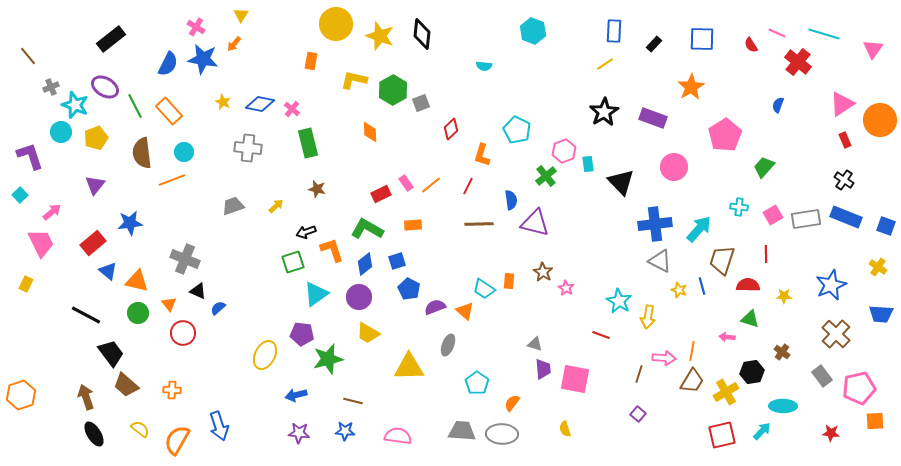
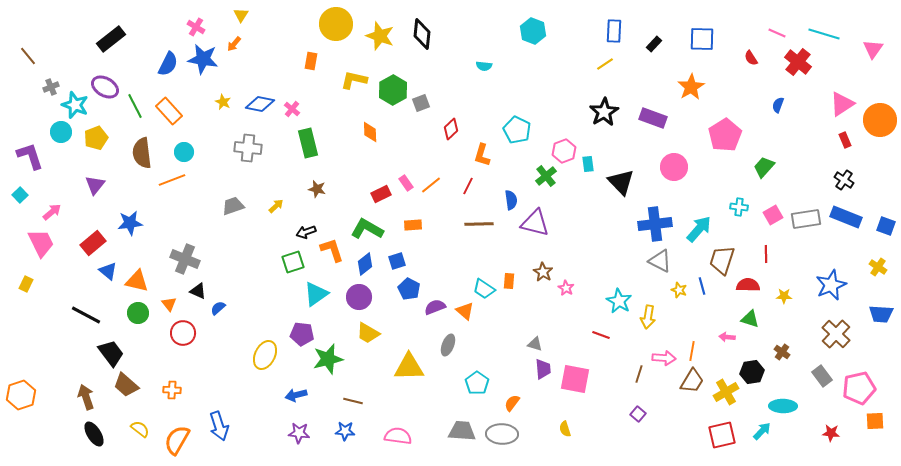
red semicircle at (751, 45): moved 13 px down
